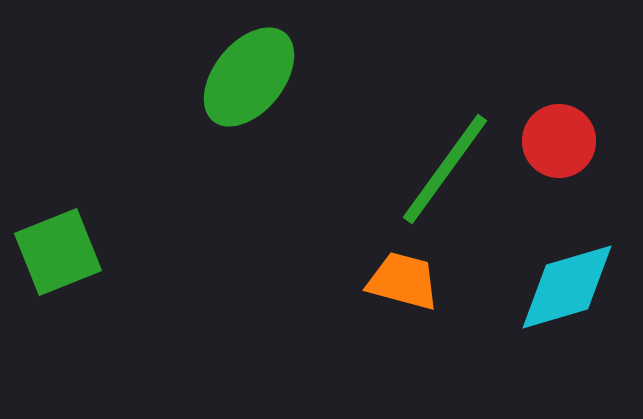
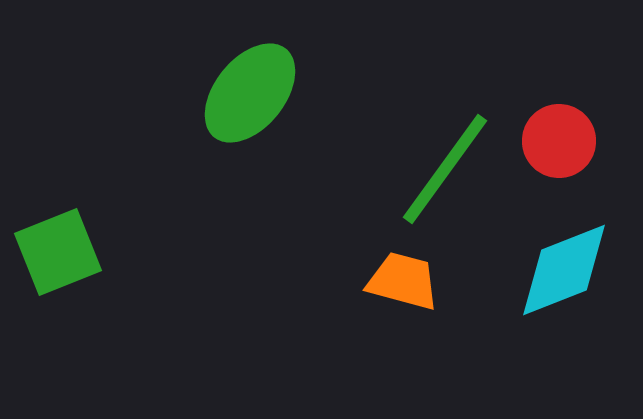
green ellipse: moved 1 px right, 16 px down
cyan diamond: moved 3 px left, 17 px up; rotated 5 degrees counterclockwise
